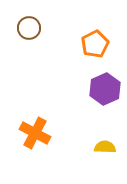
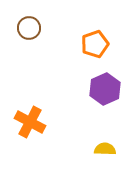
orange pentagon: rotated 8 degrees clockwise
orange cross: moved 5 px left, 11 px up
yellow semicircle: moved 2 px down
